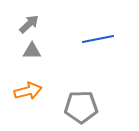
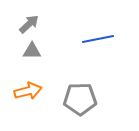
gray pentagon: moved 1 px left, 8 px up
